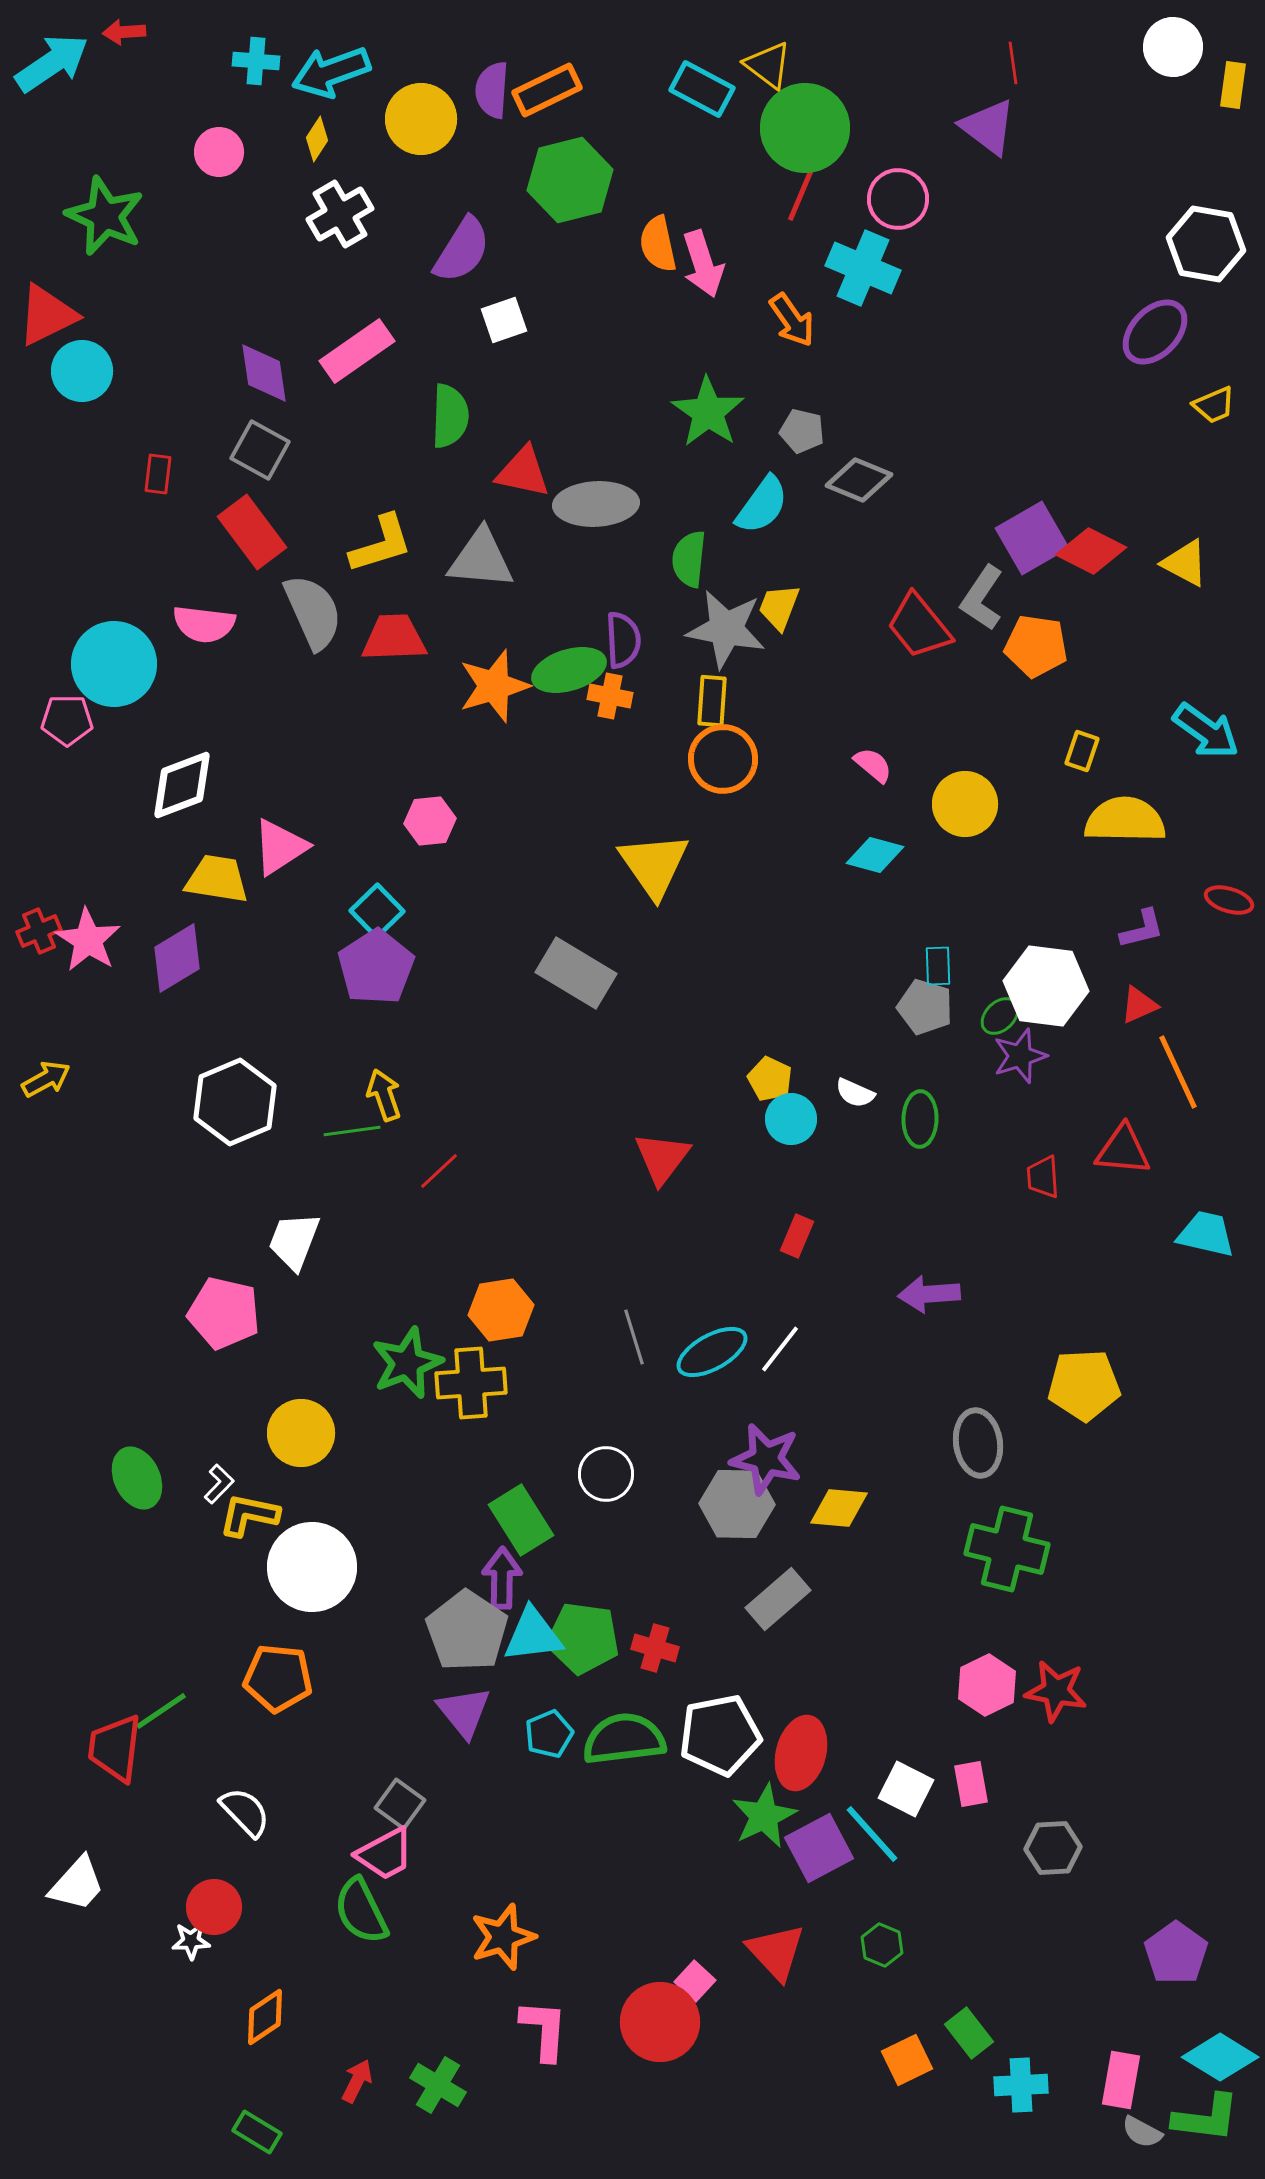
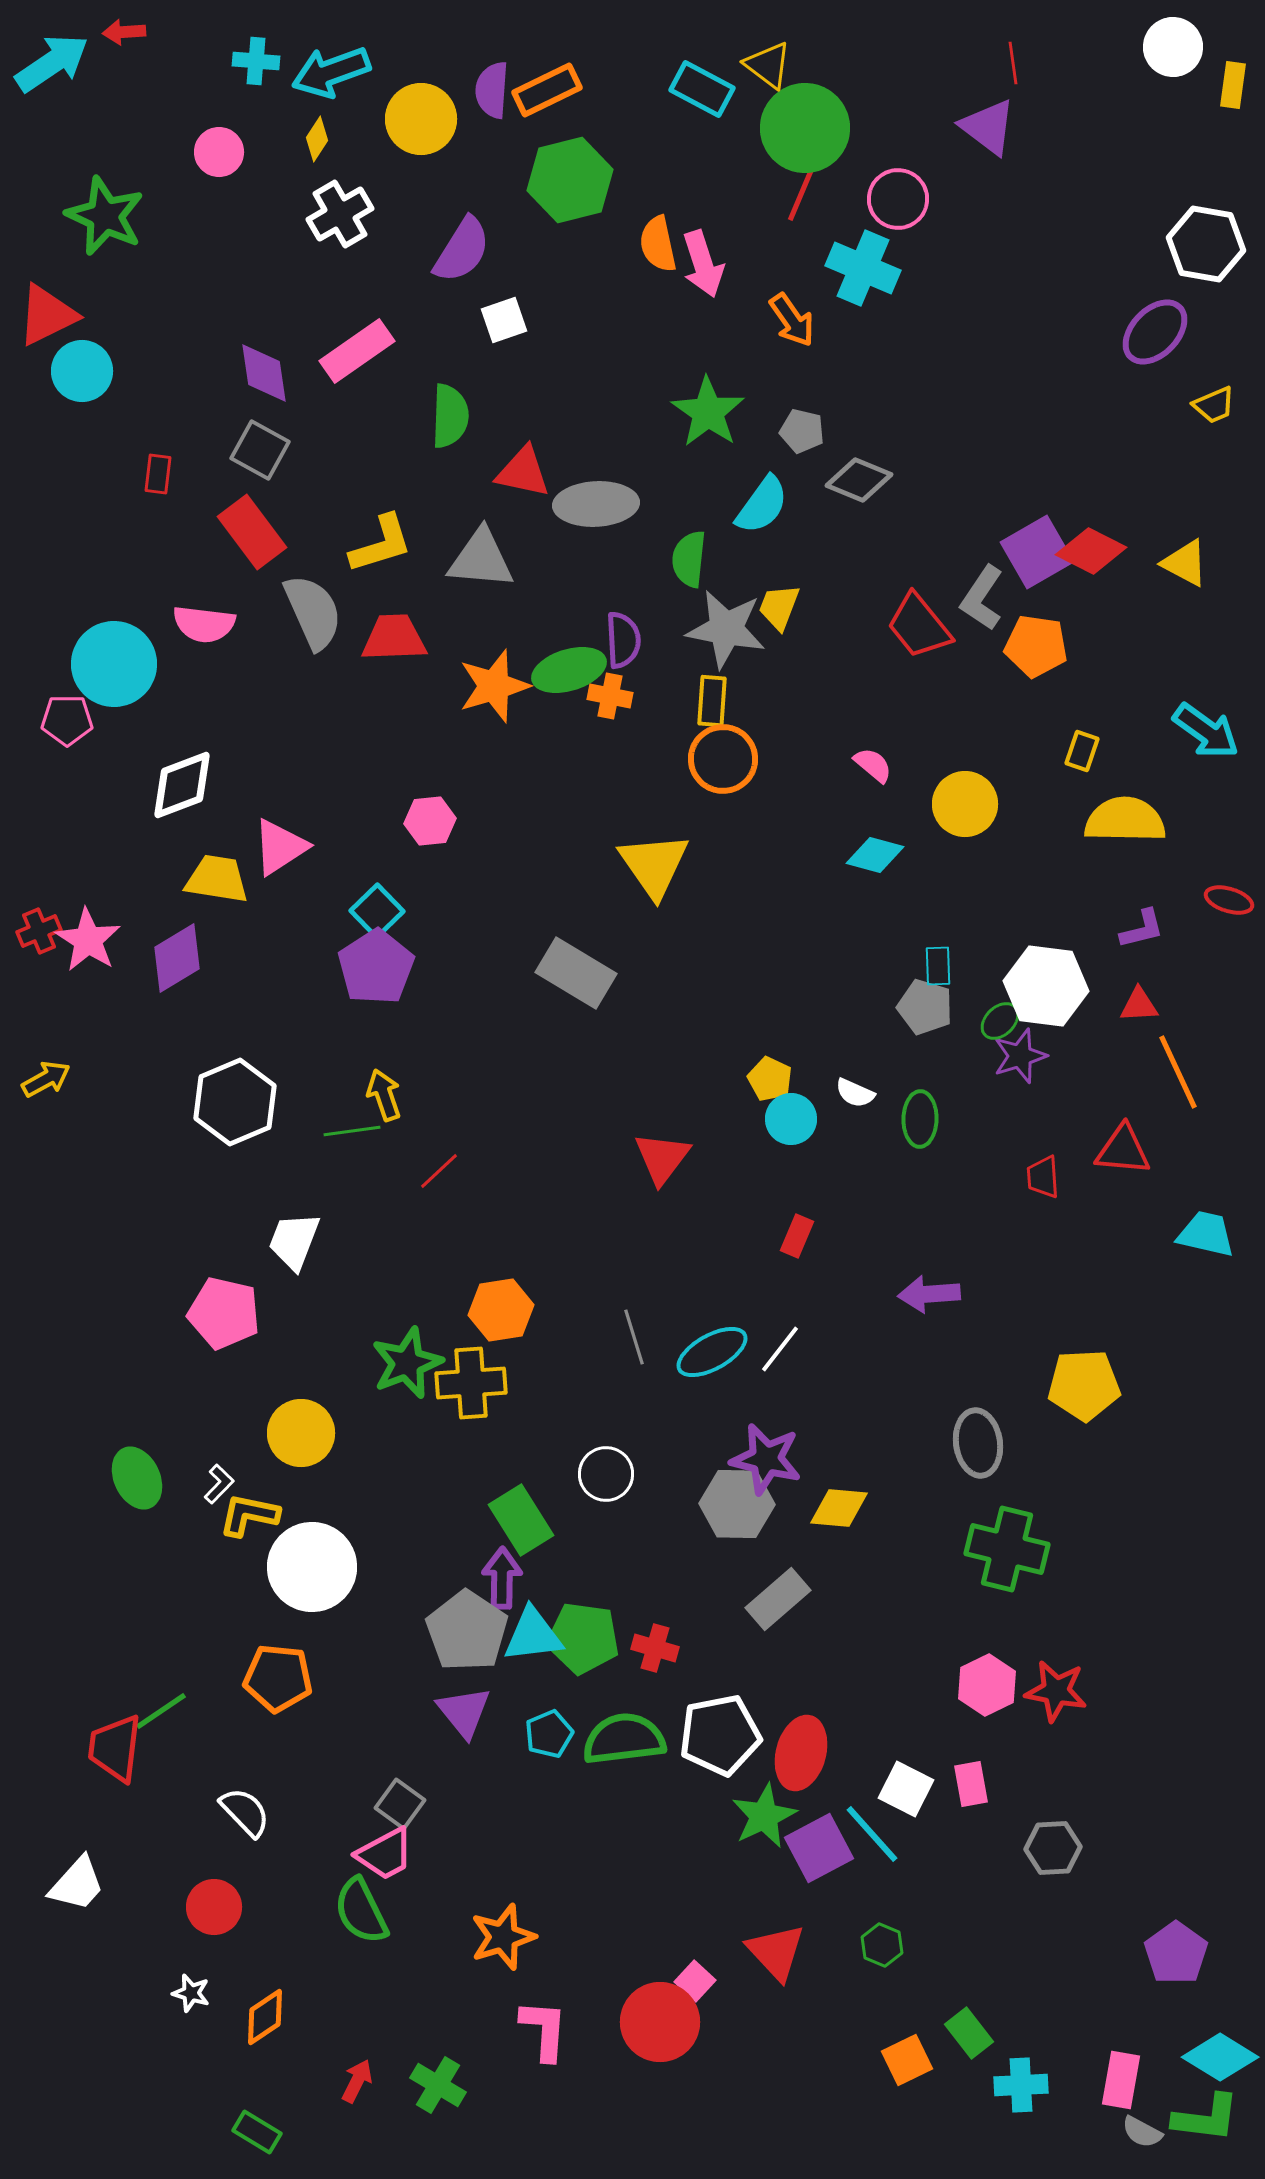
purple square at (1032, 538): moved 5 px right, 14 px down
red triangle at (1139, 1005): rotated 21 degrees clockwise
green ellipse at (1000, 1016): moved 5 px down
white star at (191, 1941): moved 52 px down; rotated 18 degrees clockwise
